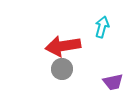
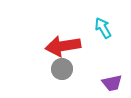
cyan arrow: moved 1 px right, 1 px down; rotated 45 degrees counterclockwise
purple trapezoid: moved 1 px left, 1 px down
